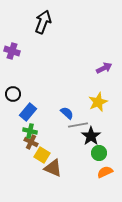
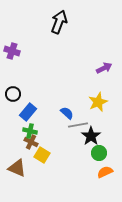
black arrow: moved 16 px right
brown triangle: moved 36 px left
